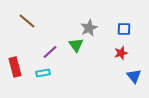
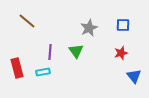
blue square: moved 1 px left, 4 px up
green triangle: moved 6 px down
purple line: rotated 42 degrees counterclockwise
red rectangle: moved 2 px right, 1 px down
cyan rectangle: moved 1 px up
